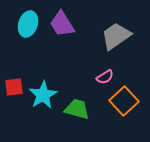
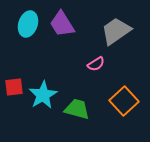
gray trapezoid: moved 5 px up
pink semicircle: moved 9 px left, 13 px up
